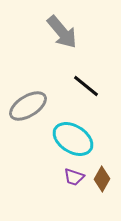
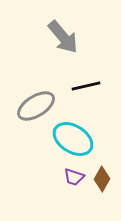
gray arrow: moved 1 px right, 5 px down
black line: rotated 52 degrees counterclockwise
gray ellipse: moved 8 px right
